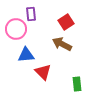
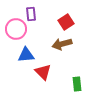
brown arrow: rotated 42 degrees counterclockwise
